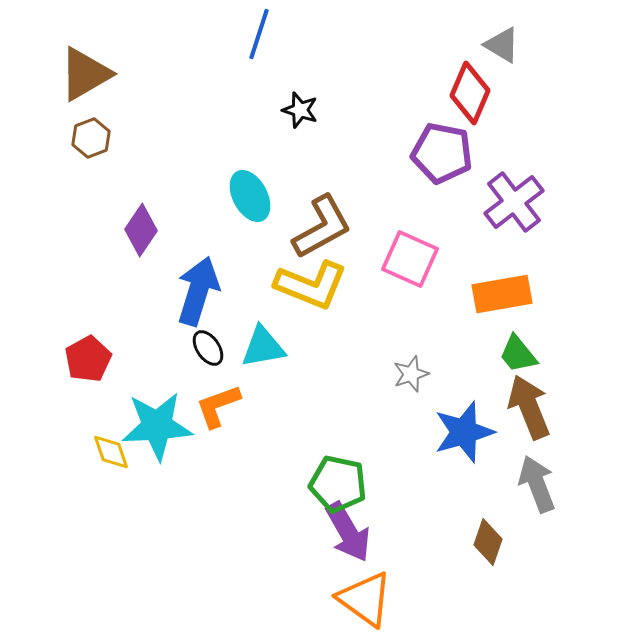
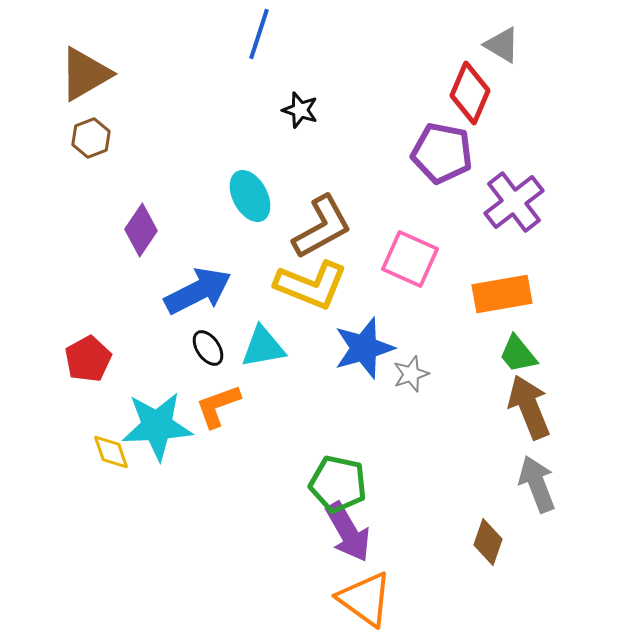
blue arrow: rotated 46 degrees clockwise
blue star: moved 100 px left, 84 px up
